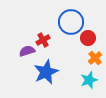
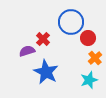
red cross: moved 1 px up; rotated 16 degrees counterclockwise
blue star: rotated 20 degrees counterclockwise
